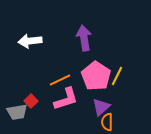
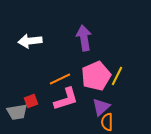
pink pentagon: rotated 16 degrees clockwise
orange line: moved 1 px up
red square: rotated 24 degrees clockwise
